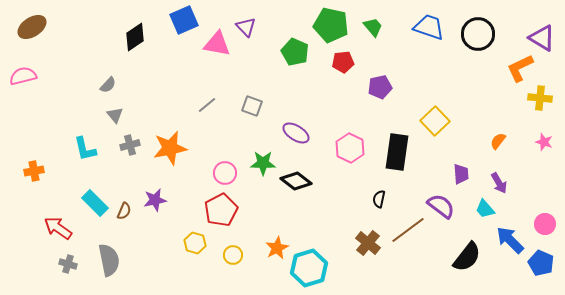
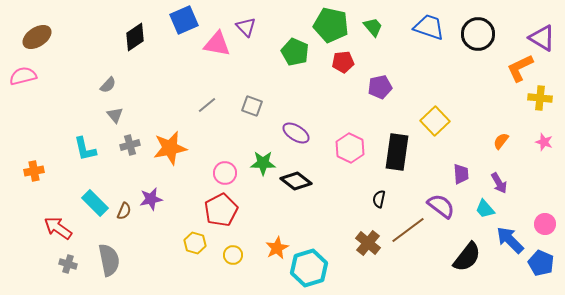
brown ellipse at (32, 27): moved 5 px right, 10 px down
orange semicircle at (498, 141): moved 3 px right
purple star at (155, 200): moved 4 px left, 1 px up
